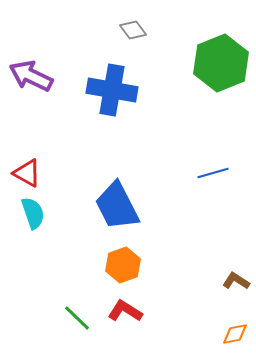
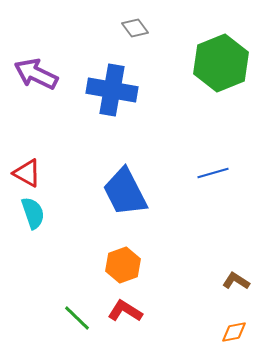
gray diamond: moved 2 px right, 2 px up
purple arrow: moved 5 px right, 2 px up
blue trapezoid: moved 8 px right, 14 px up
orange diamond: moved 1 px left, 2 px up
